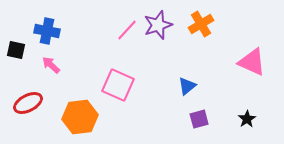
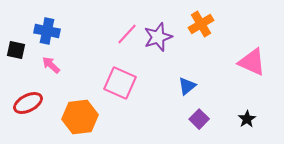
purple star: moved 12 px down
pink line: moved 4 px down
pink square: moved 2 px right, 2 px up
purple square: rotated 30 degrees counterclockwise
